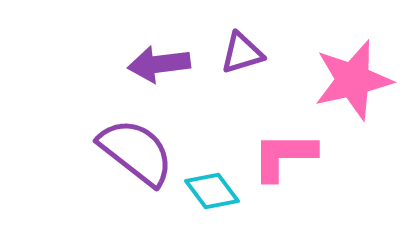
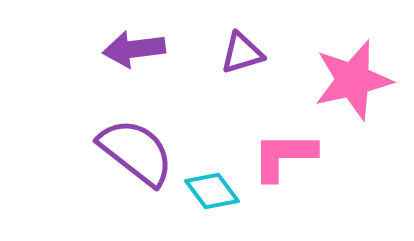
purple arrow: moved 25 px left, 15 px up
